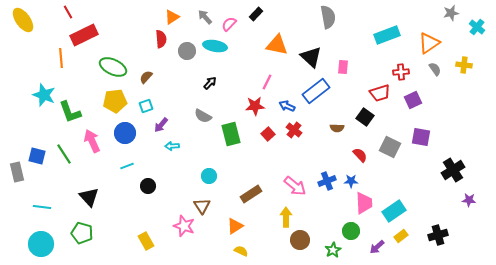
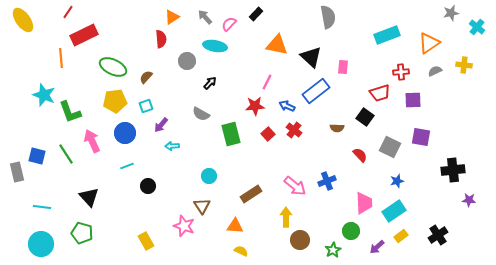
red line at (68, 12): rotated 64 degrees clockwise
gray circle at (187, 51): moved 10 px down
gray semicircle at (435, 69): moved 2 px down; rotated 80 degrees counterclockwise
purple square at (413, 100): rotated 24 degrees clockwise
gray semicircle at (203, 116): moved 2 px left, 2 px up
green line at (64, 154): moved 2 px right
black cross at (453, 170): rotated 25 degrees clockwise
blue star at (351, 181): moved 46 px right; rotated 16 degrees counterclockwise
orange triangle at (235, 226): rotated 36 degrees clockwise
black cross at (438, 235): rotated 18 degrees counterclockwise
